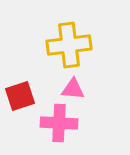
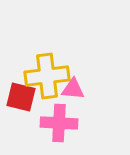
yellow cross: moved 22 px left, 31 px down
red square: moved 1 px right, 1 px down; rotated 32 degrees clockwise
